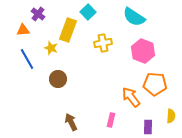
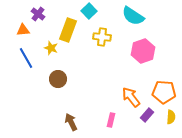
cyan square: moved 1 px right, 1 px up
cyan semicircle: moved 1 px left, 1 px up
yellow cross: moved 1 px left, 6 px up; rotated 18 degrees clockwise
pink hexagon: rotated 20 degrees clockwise
blue line: moved 1 px left, 1 px up
orange pentagon: moved 9 px right, 8 px down
yellow semicircle: moved 1 px down
purple rectangle: moved 1 px left, 12 px up; rotated 40 degrees clockwise
